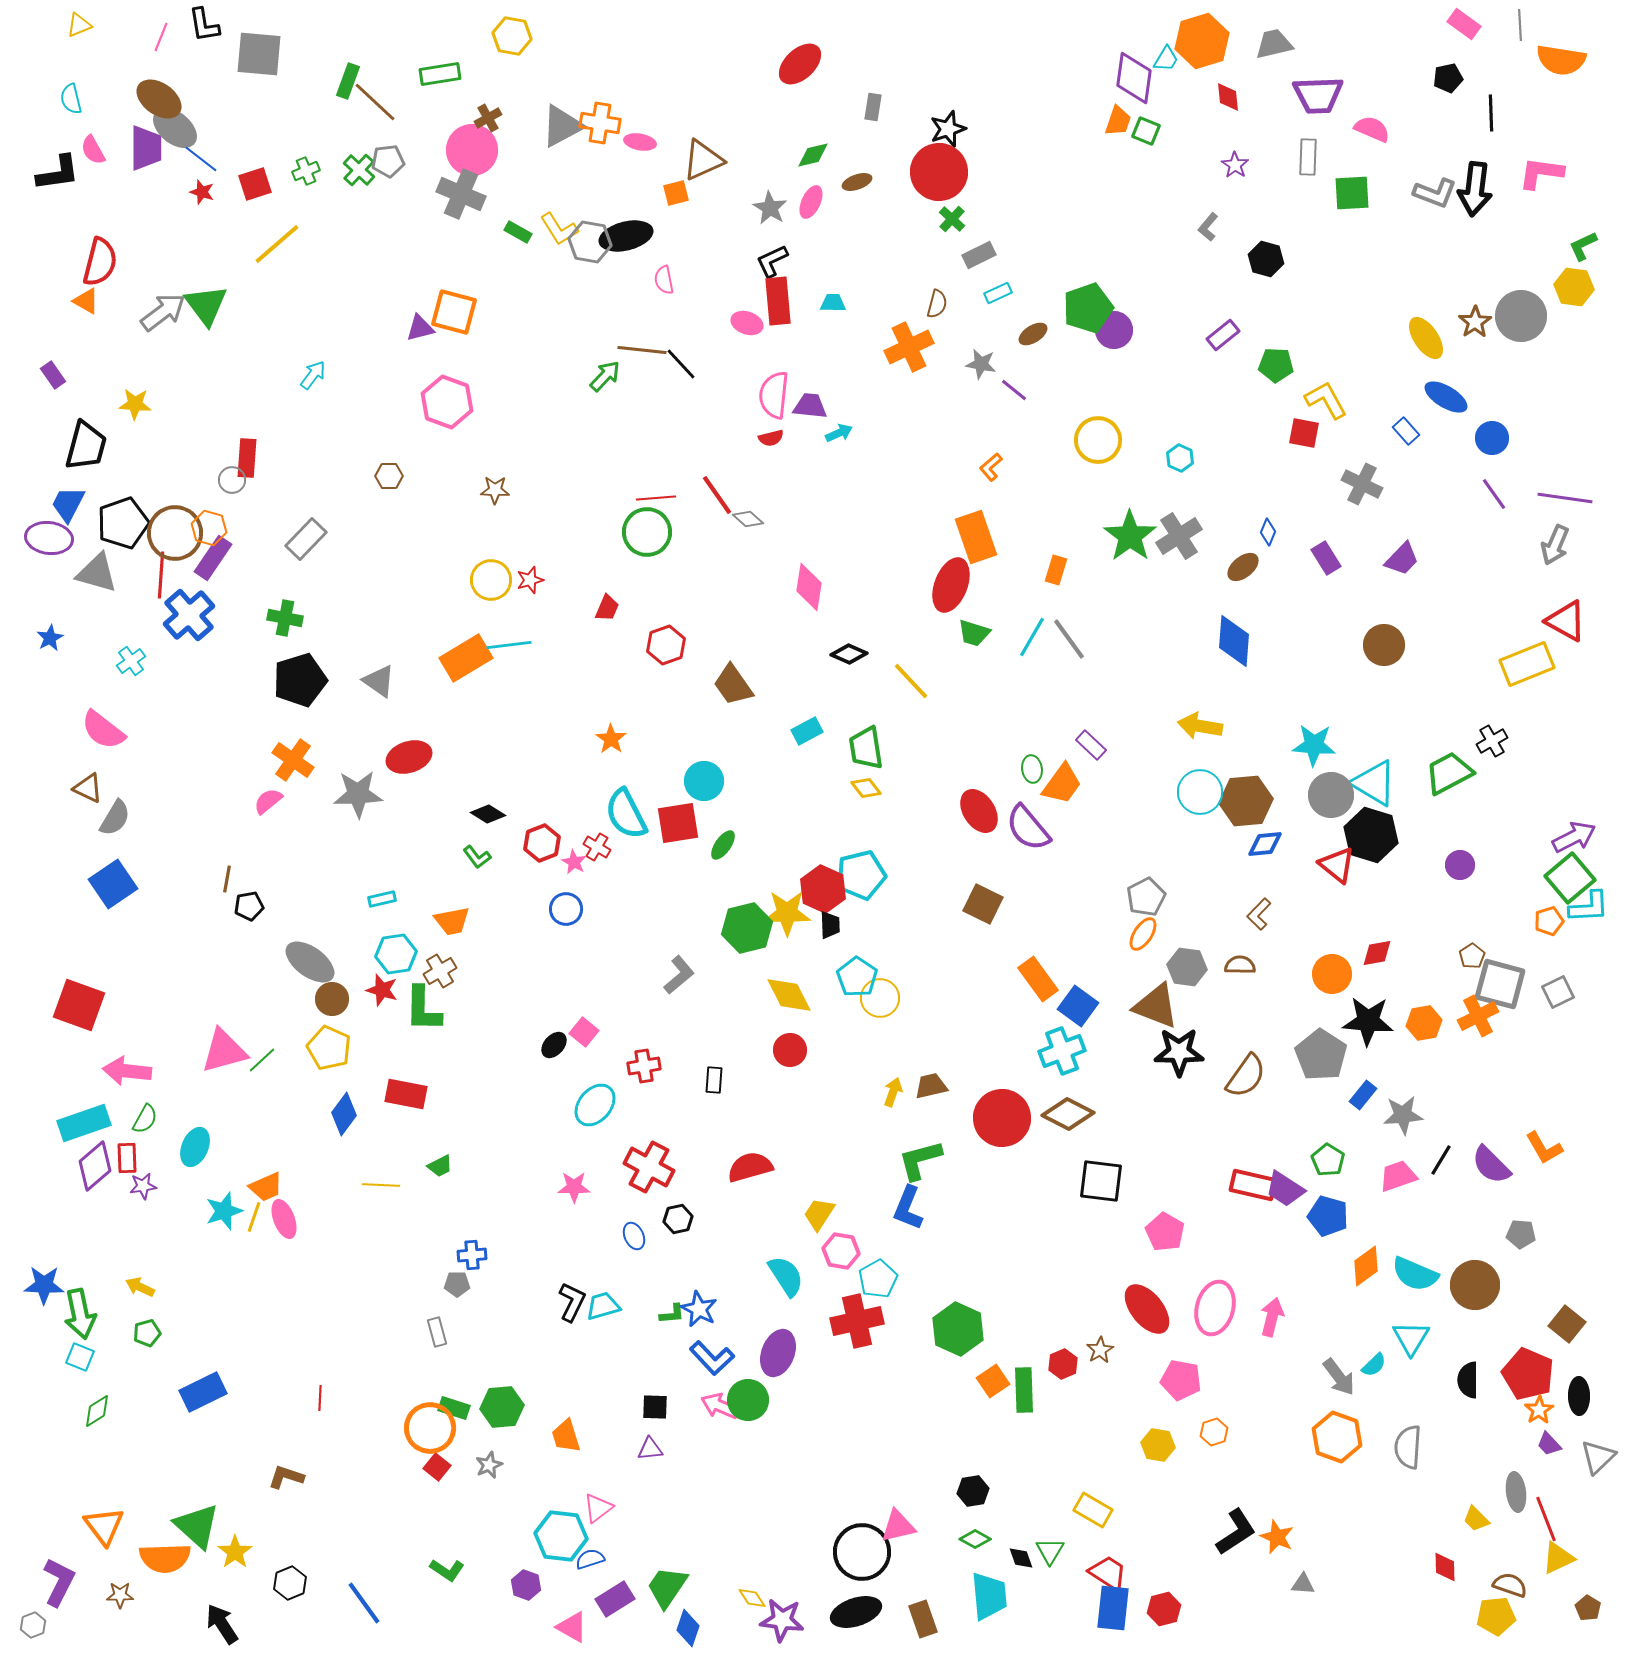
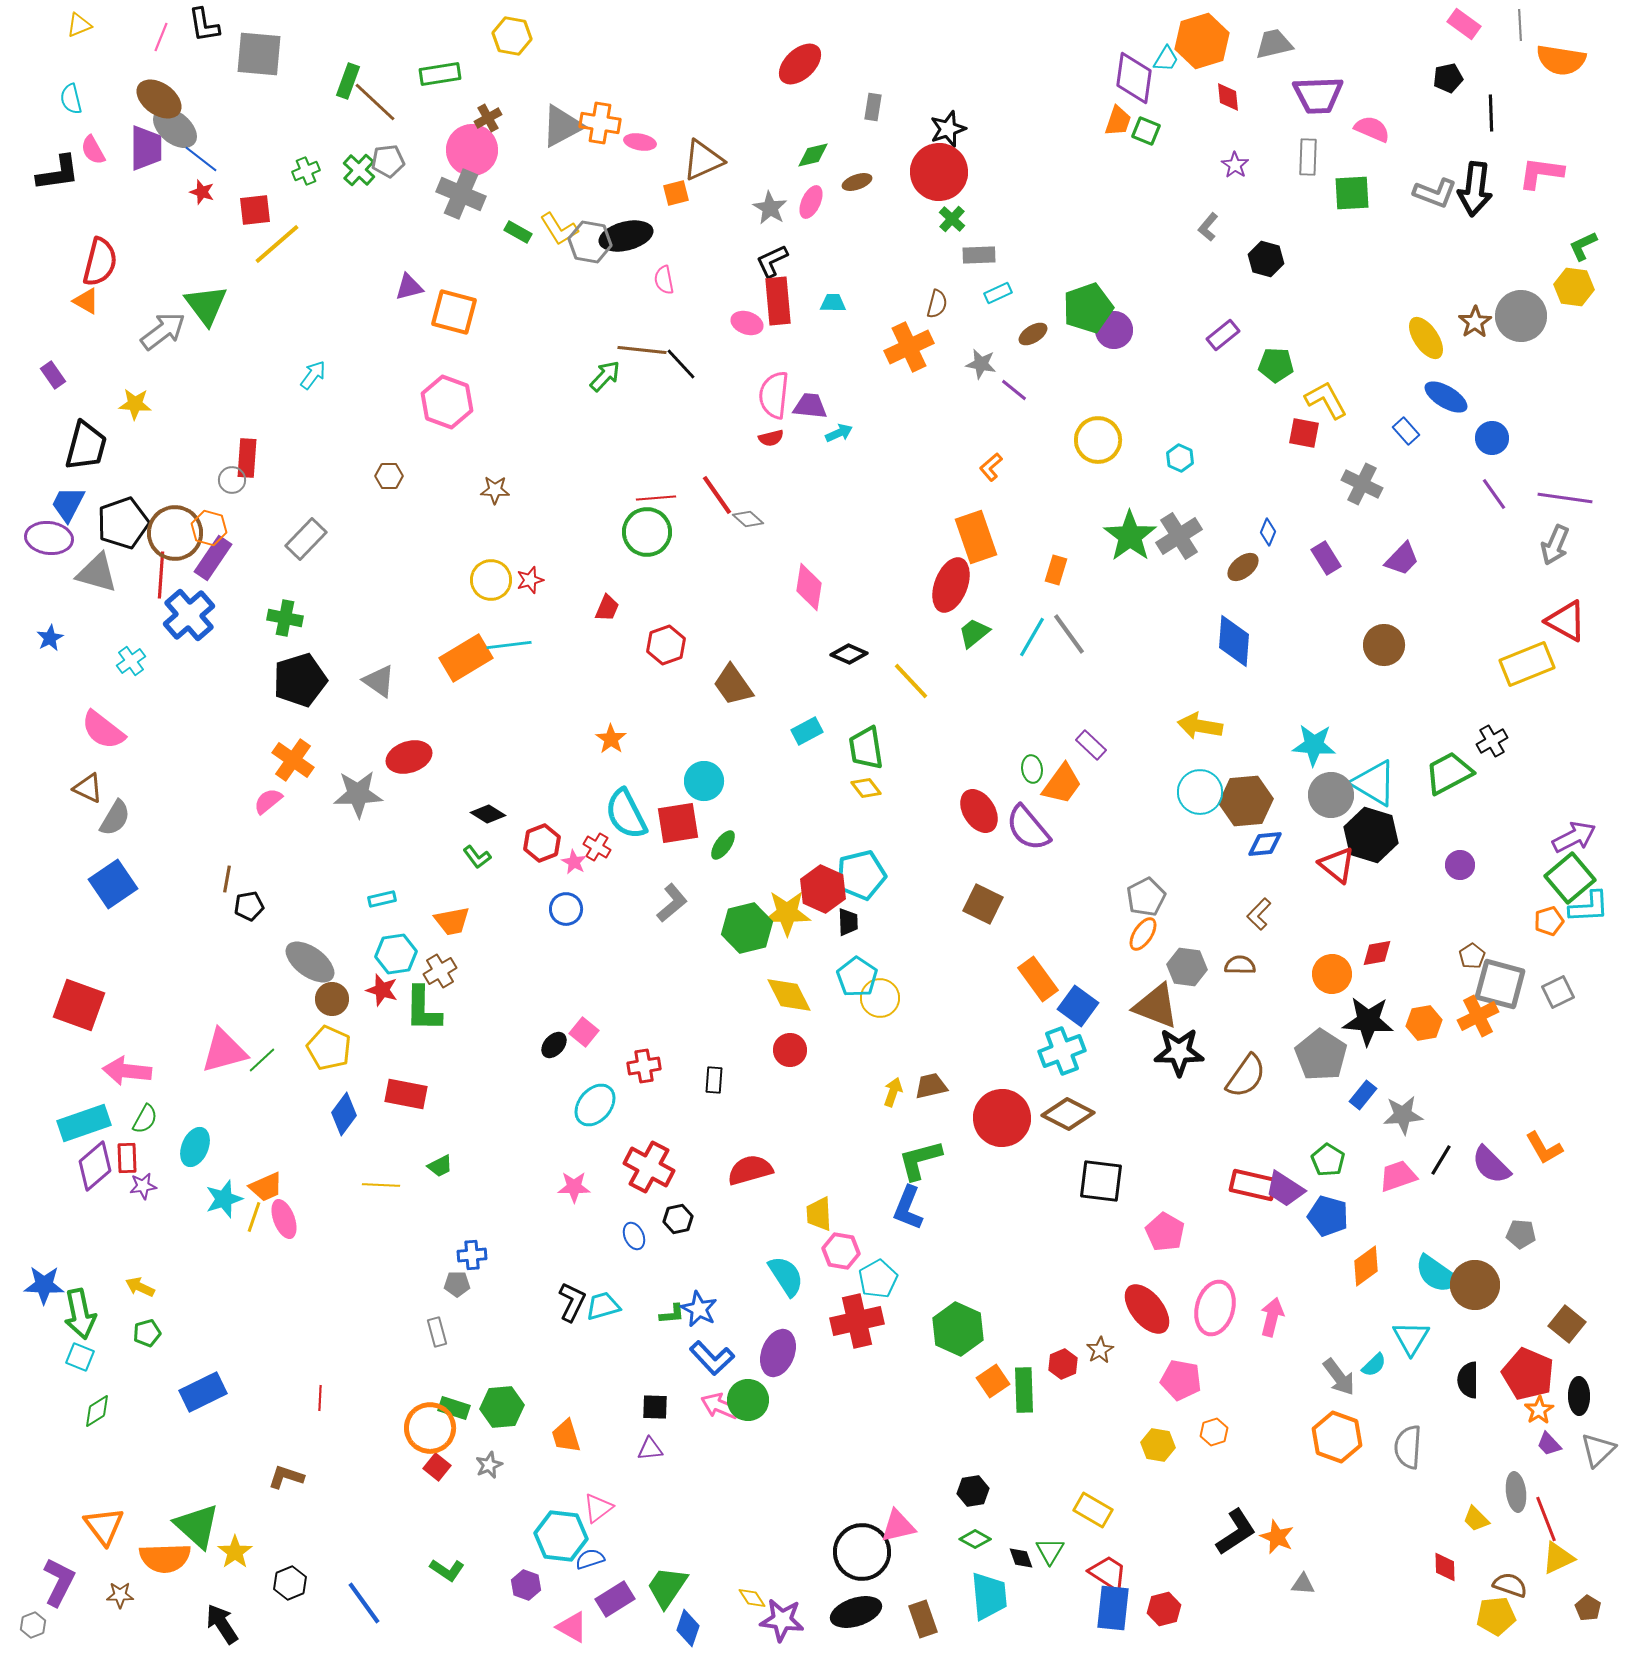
red square at (255, 184): moved 26 px down; rotated 12 degrees clockwise
gray rectangle at (979, 255): rotated 24 degrees clockwise
gray arrow at (163, 312): moved 19 px down
purple triangle at (420, 328): moved 11 px left, 41 px up
green trapezoid at (974, 633): rotated 124 degrees clockwise
gray line at (1069, 639): moved 5 px up
black trapezoid at (830, 925): moved 18 px right, 3 px up
gray L-shape at (679, 975): moved 7 px left, 72 px up
red semicircle at (750, 1167): moved 3 px down
cyan star at (224, 1211): moved 12 px up
yellow trapezoid at (819, 1214): rotated 36 degrees counterclockwise
cyan semicircle at (1415, 1274): moved 22 px right; rotated 12 degrees clockwise
gray triangle at (1598, 1457): moved 7 px up
